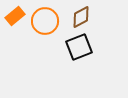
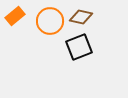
brown diamond: rotated 40 degrees clockwise
orange circle: moved 5 px right
